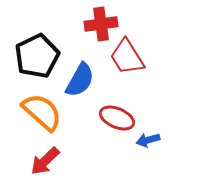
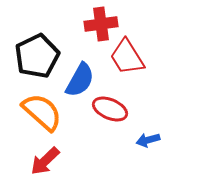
red ellipse: moved 7 px left, 9 px up
